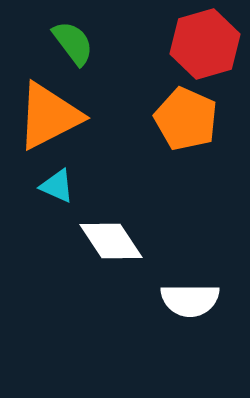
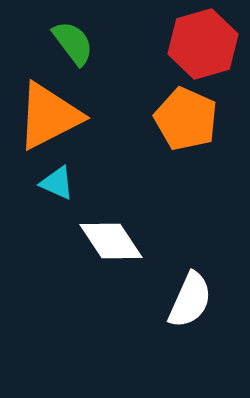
red hexagon: moved 2 px left
cyan triangle: moved 3 px up
white semicircle: rotated 66 degrees counterclockwise
